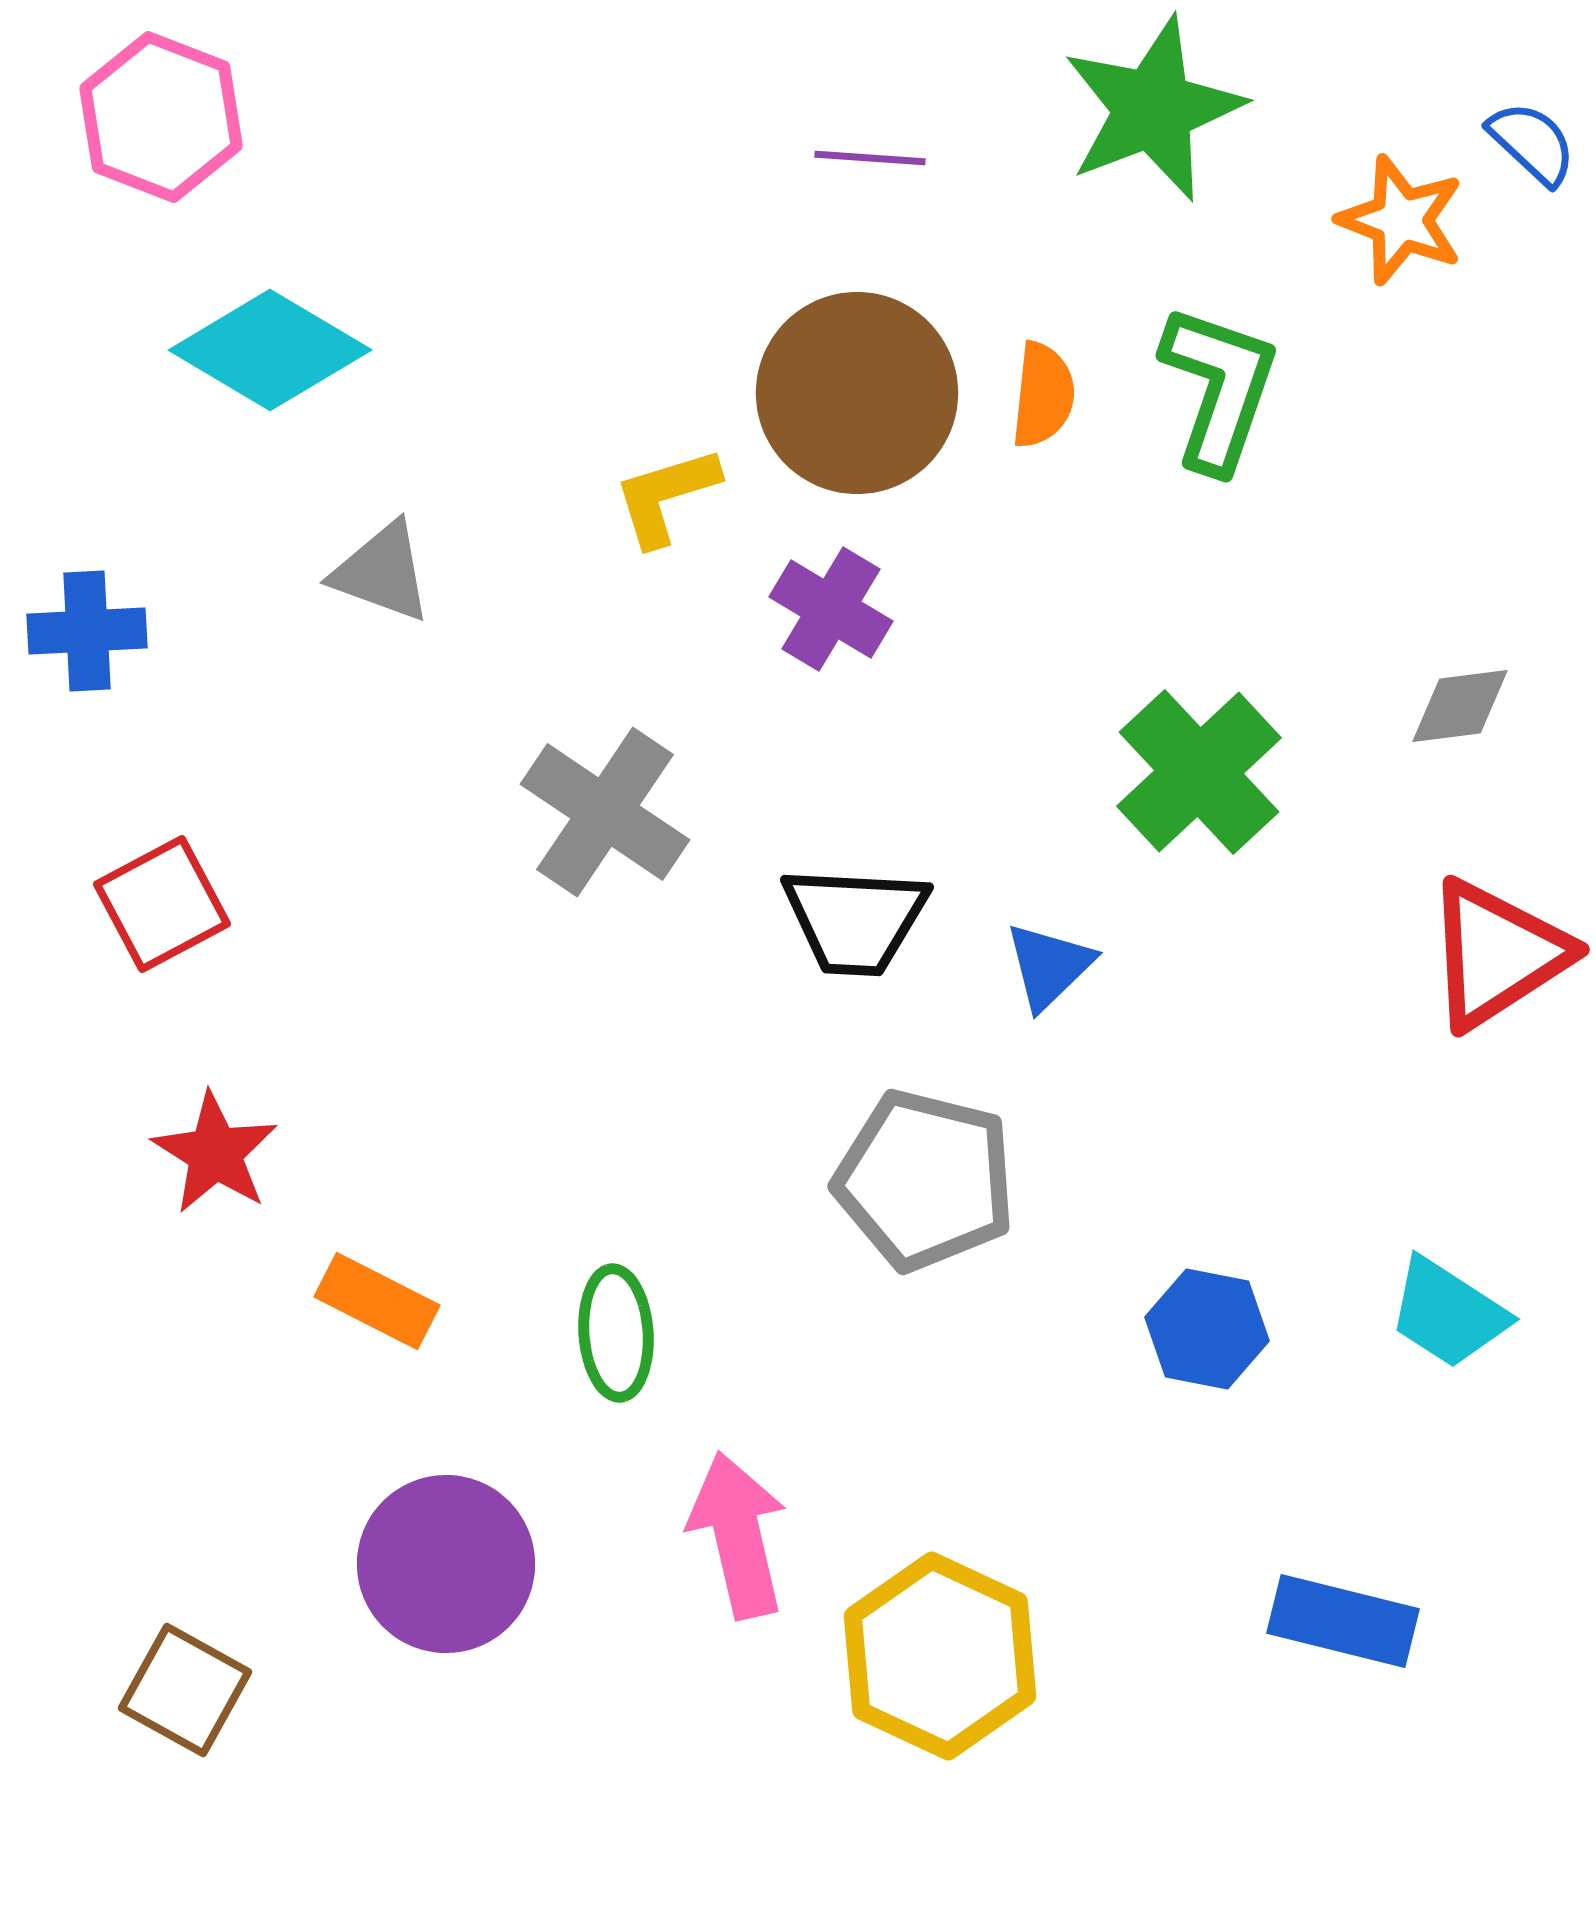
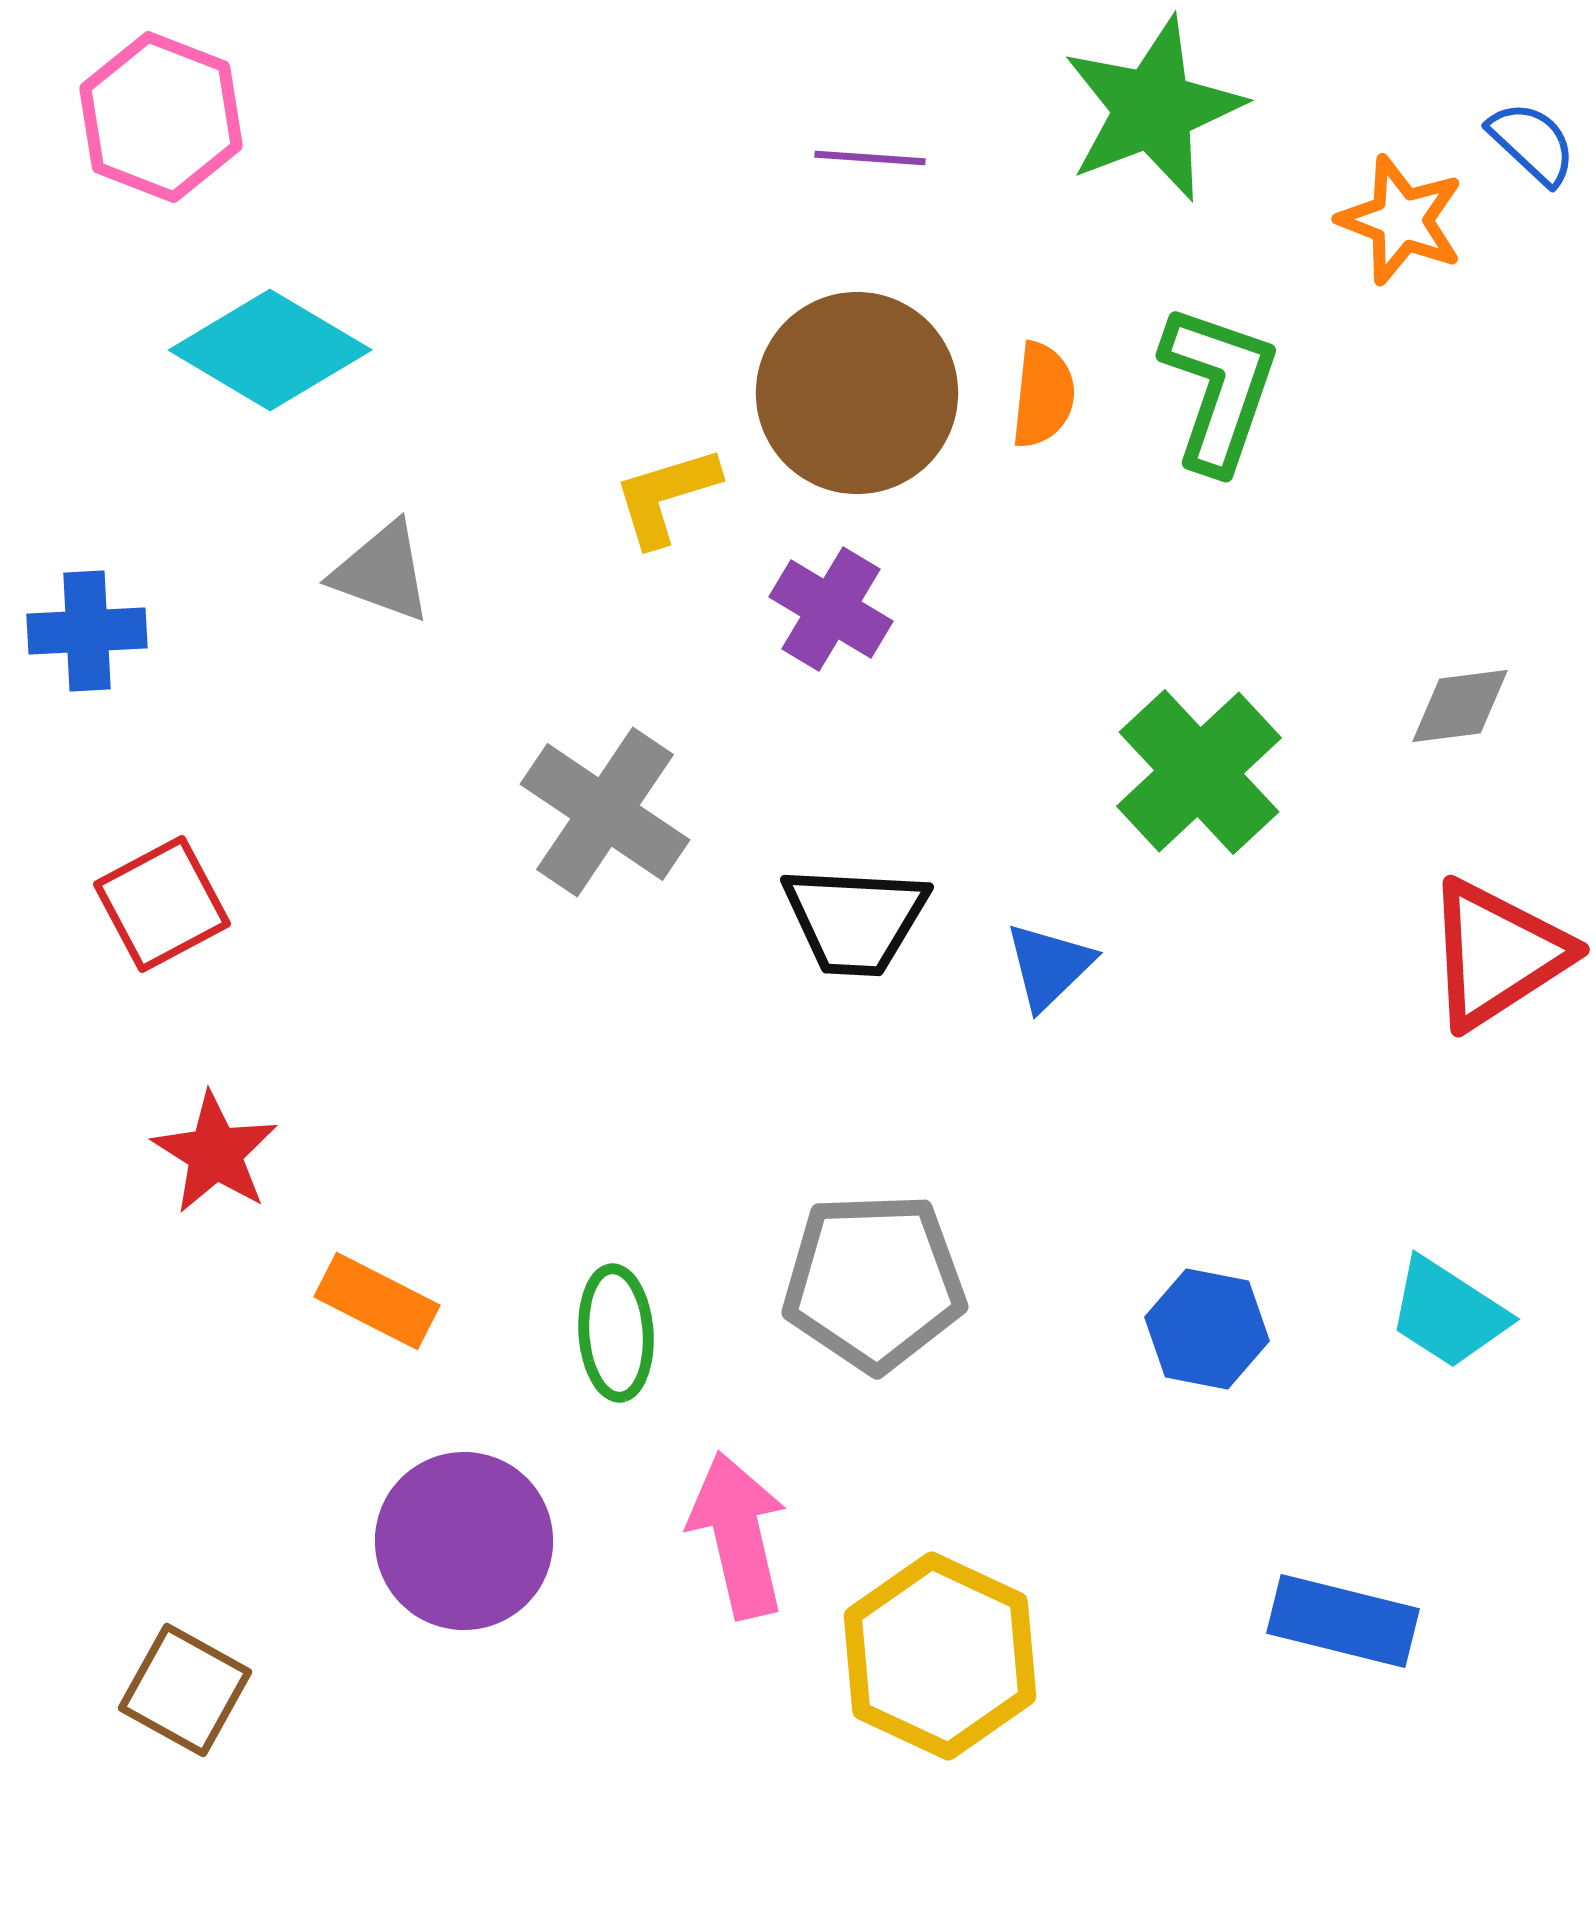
gray pentagon: moved 51 px left, 102 px down; rotated 16 degrees counterclockwise
purple circle: moved 18 px right, 23 px up
